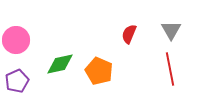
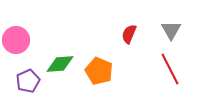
green diamond: rotated 8 degrees clockwise
red line: rotated 16 degrees counterclockwise
purple pentagon: moved 11 px right
